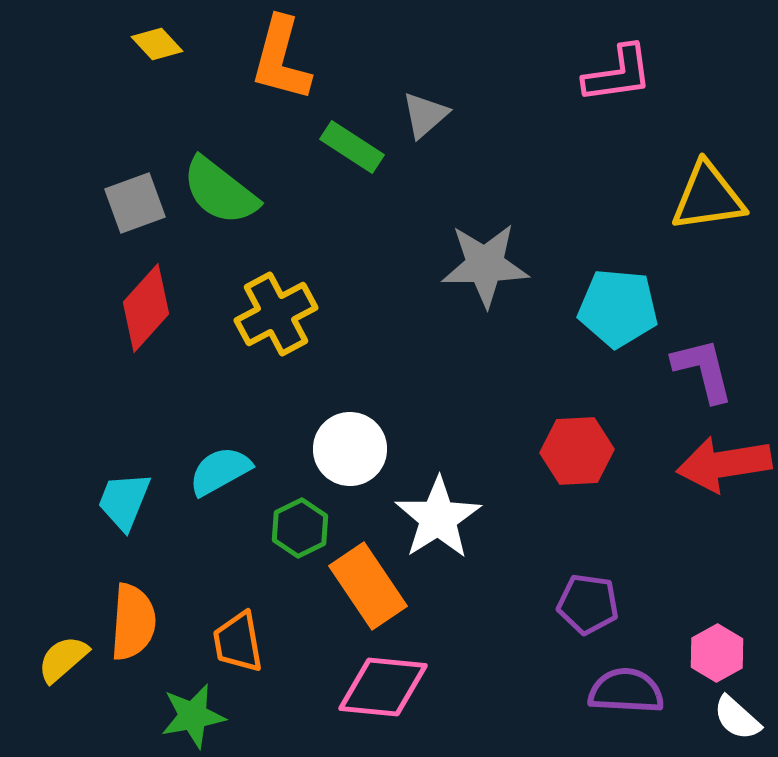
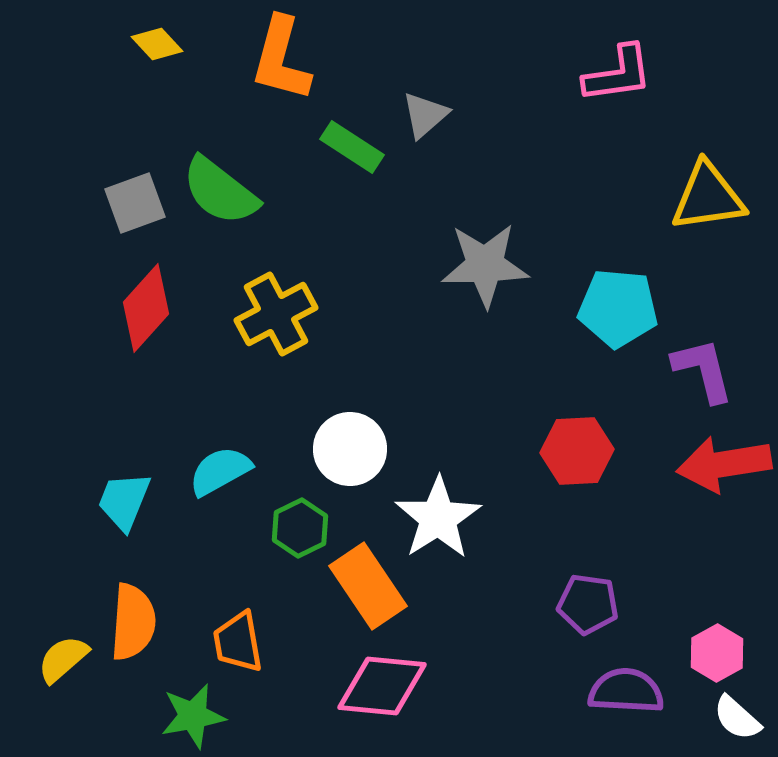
pink diamond: moved 1 px left, 1 px up
